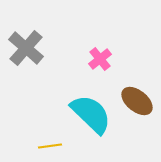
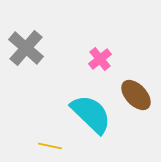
brown ellipse: moved 1 px left, 6 px up; rotated 8 degrees clockwise
yellow line: rotated 20 degrees clockwise
